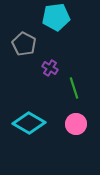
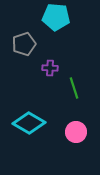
cyan pentagon: rotated 12 degrees clockwise
gray pentagon: rotated 25 degrees clockwise
purple cross: rotated 28 degrees counterclockwise
pink circle: moved 8 px down
